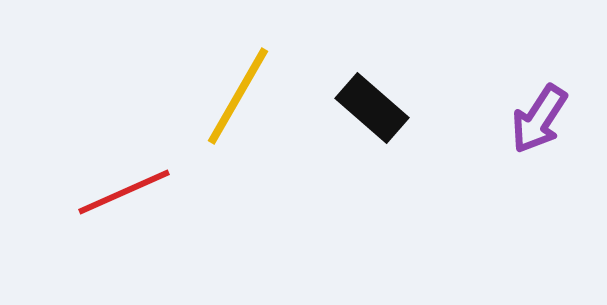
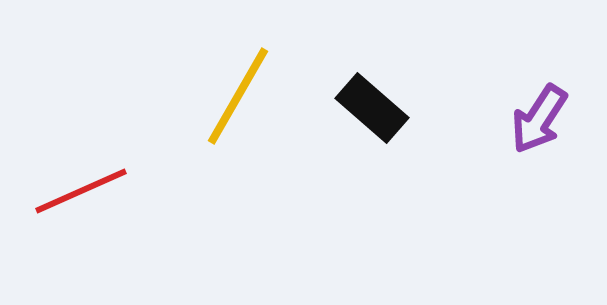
red line: moved 43 px left, 1 px up
